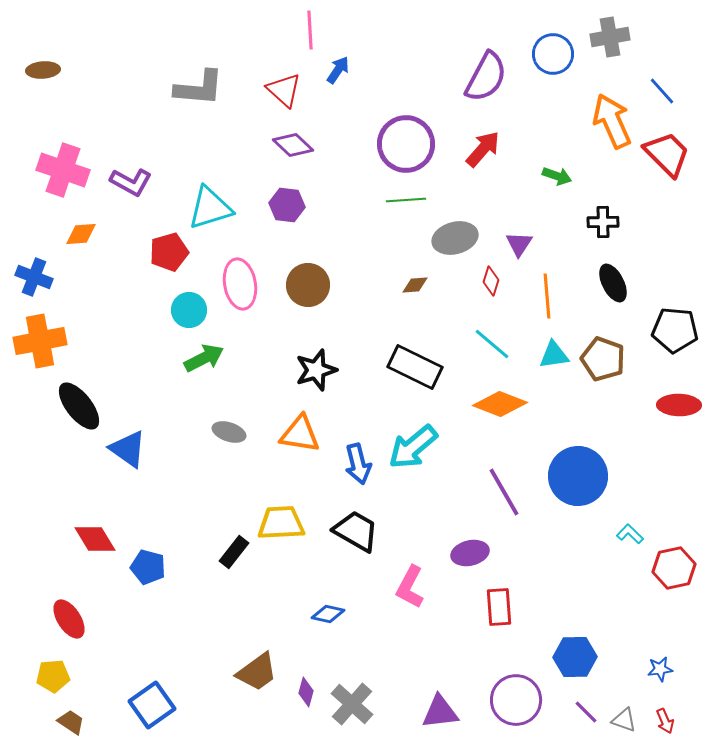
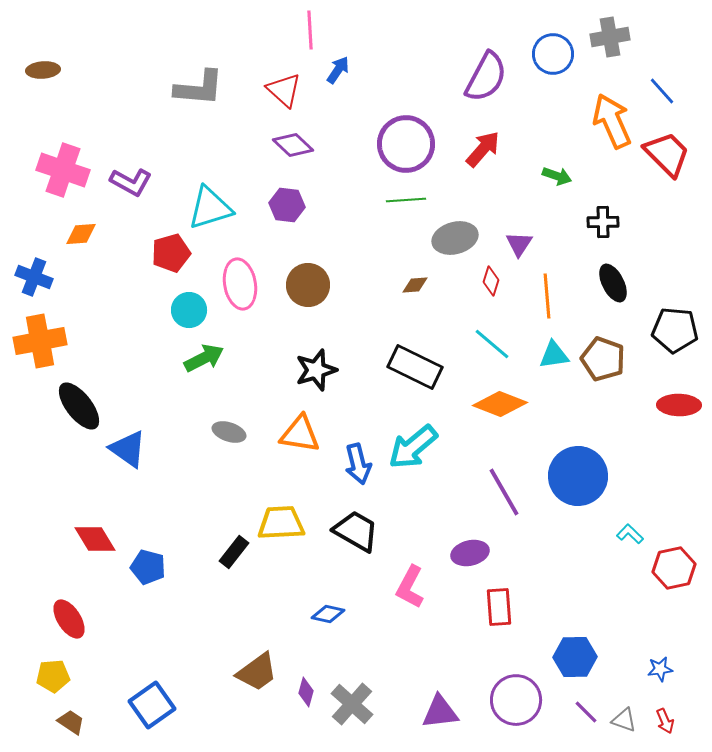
red pentagon at (169, 252): moved 2 px right, 1 px down
